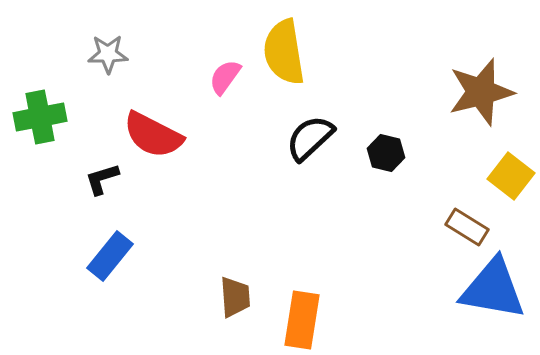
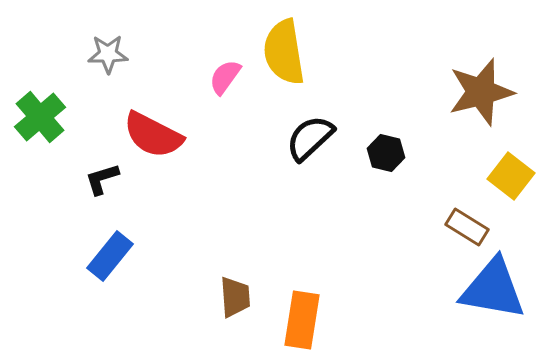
green cross: rotated 30 degrees counterclockwise
